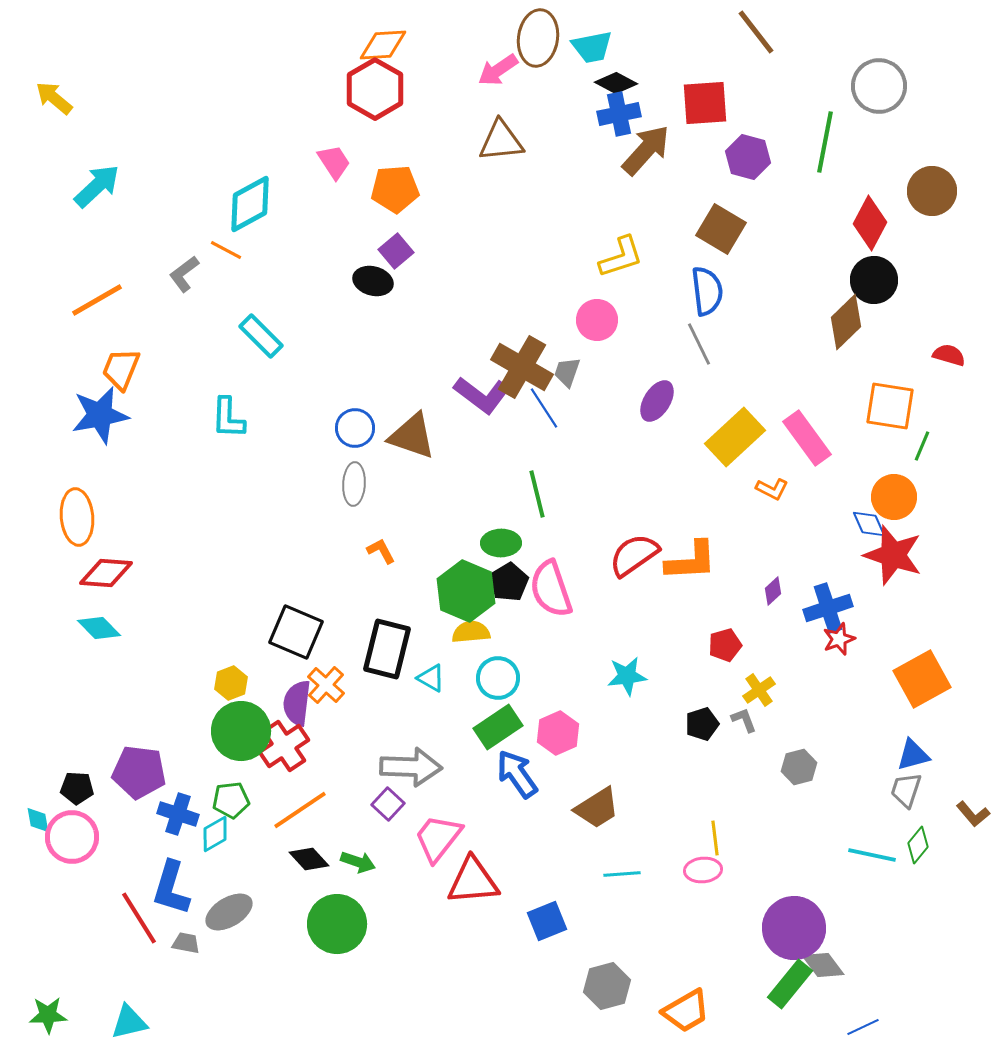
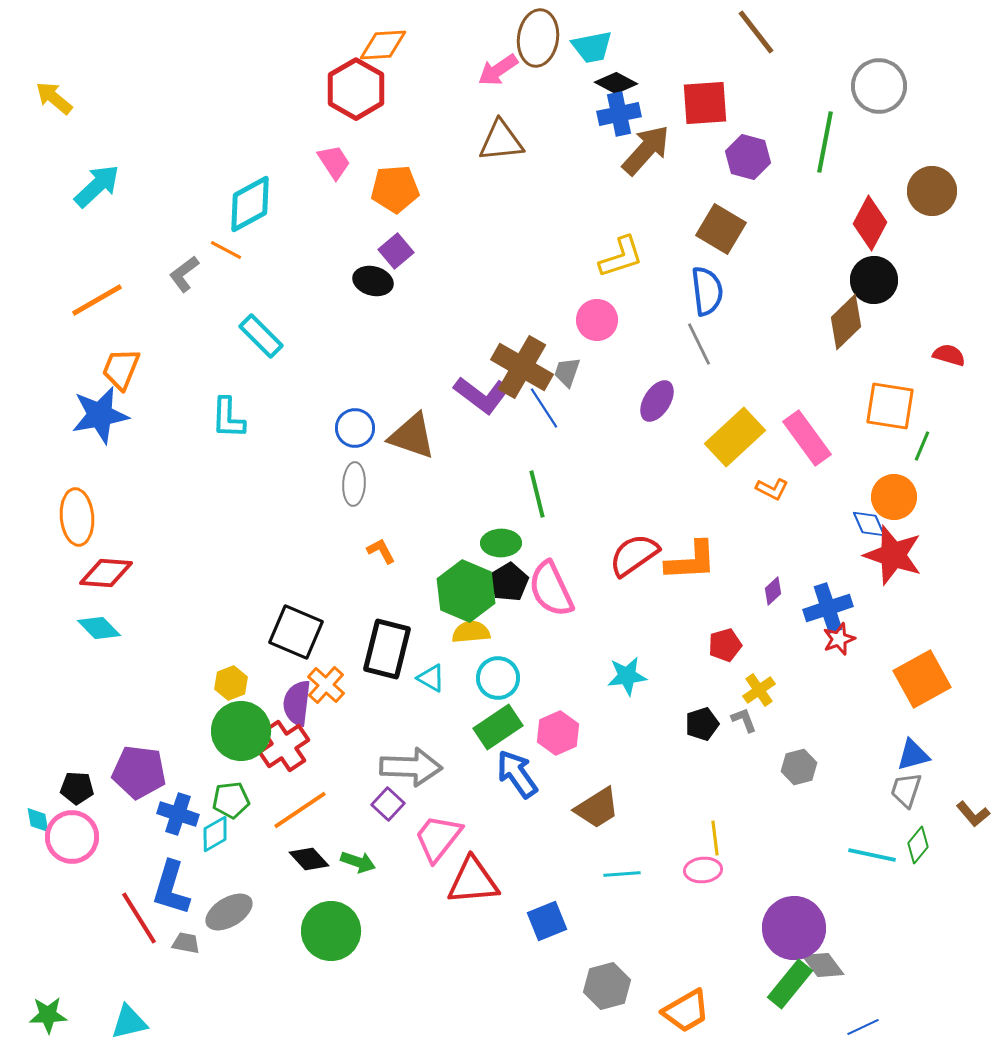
red hexagon at (375, 89): moved 19 px left
pink semicircle at (551, 589): rotated 6 degrees counterclockwise
green circle at (337, 924): moved 6 px left, 7 px down
